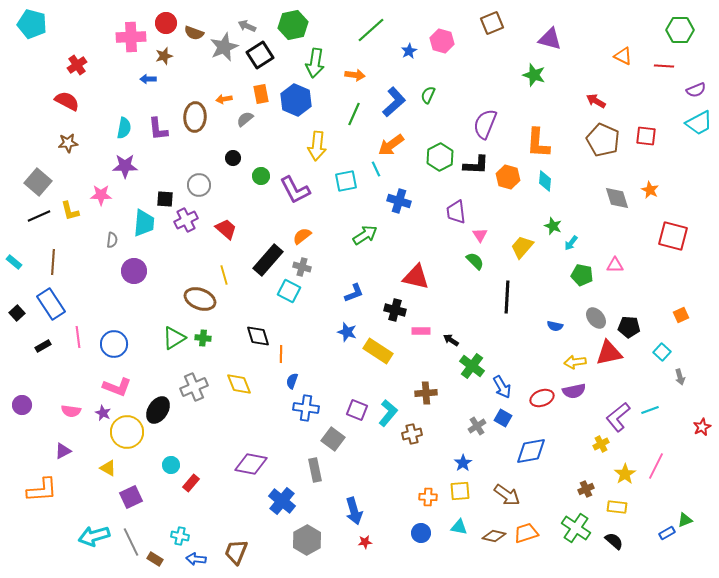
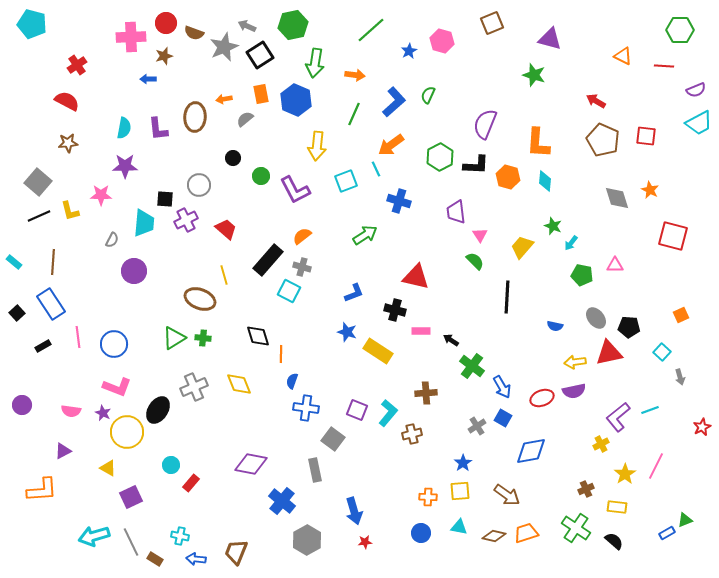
cyan square at (346, 181): rotated 10 degrees counterclockwise
gray semicircle at (112, 240): rotated 21 degrees clockwise
